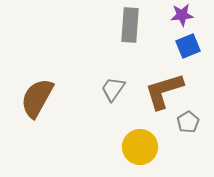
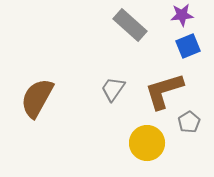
gray rectangle: rotated 52 degrees counterclockwise
gray pentagon: moved 1 px right
yellow circle: moved 7 px right, 4 px up
